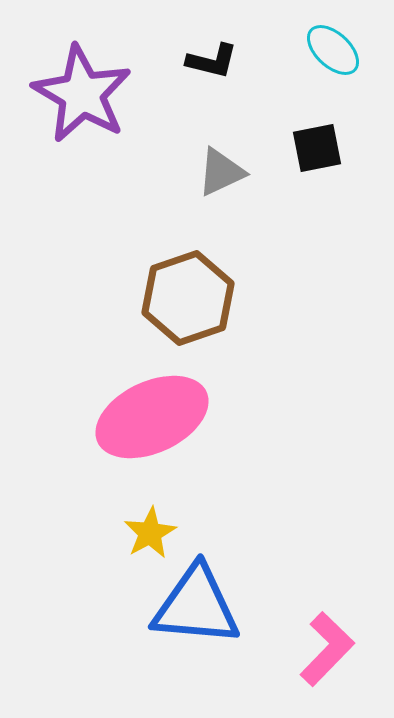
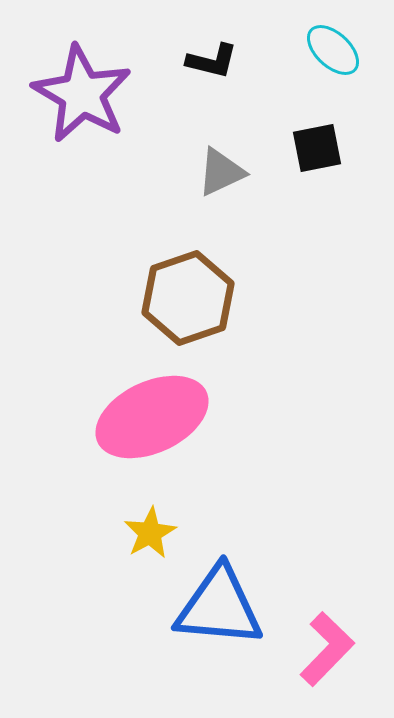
blue triangle: moved 23 px right, 1 px down
